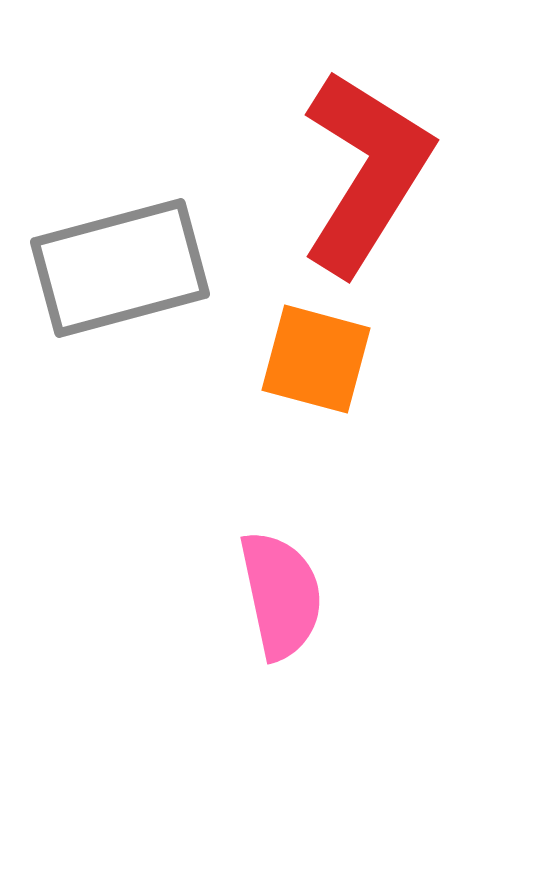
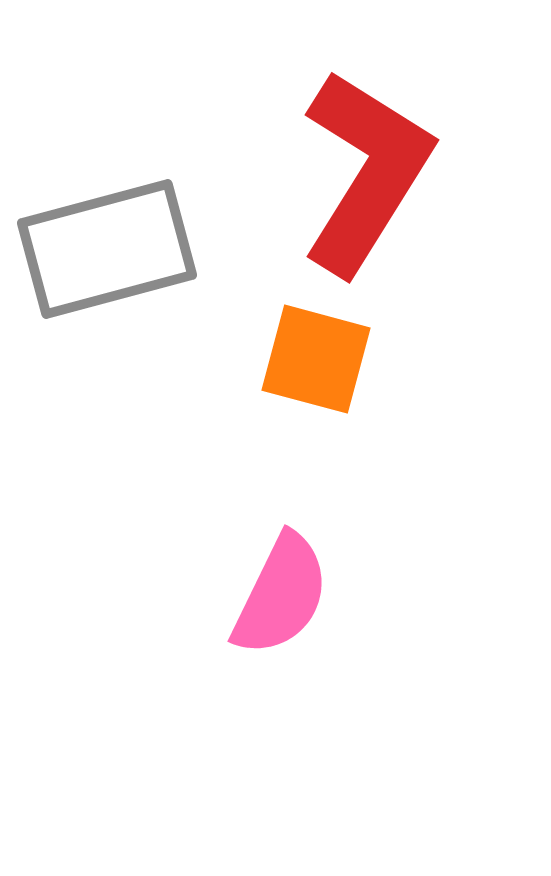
gray rectangle: moved 13 px left, 19 px up
pink semicircle: rotated 38 degrees clockwise
